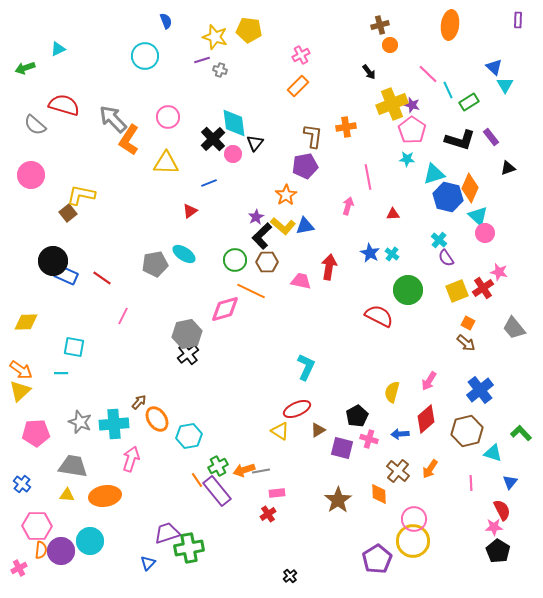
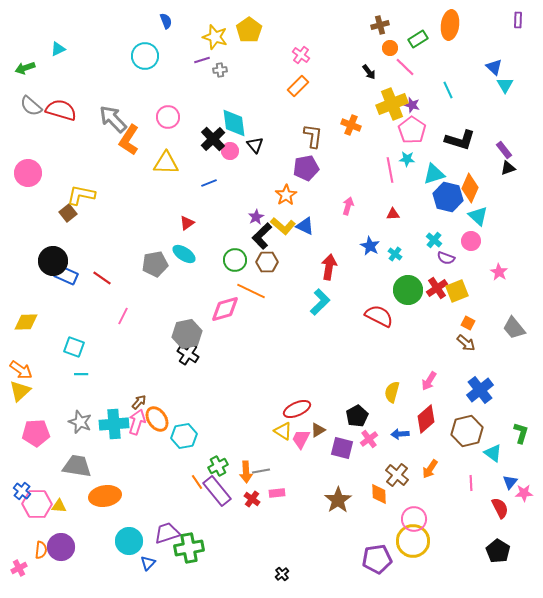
yellow pentagon at (249, 30): rotated 30 degrees clockwise
orange circle at (390, 45): moved 3 px down
pink cross at (301, 55): rotated 24 degrees counterclockwise
gray cross at (220, 70): rotated 24 degrees counterclockwise
pink line at (428, 74): moved 23 px left, 7 px up
green rectangle at (469, 102): moved 51 px left, 63 px up
red semicircle at (64, 105): moved 3 px left, 5 px down
gray semicircle at (35, 125): moved 4 px left, 19 px up
orange cross at (346, 127): moved 5 px right, 2 px up; rotated 30 degrees clockwise
purple rectangle at (491, 137): moved 13 px right, 13 px down
black triangle at (255, 143): moved 2 px down; rotated 18 degrees counterclockwise
pink circle at (233, 154): moved 3 px left, 3 px up
purple pentagon at (305, 166): moved 1 px right, 2 px down
pink circle at (31, 175): moved 3 px left, 2 px up
pink line at (368, 177): moved 22 px right, 7 px up
red triangle at (190, 211): moved 3 px left, 12 px down
blue triangle at (305, 226): rotated 36 degrees clockwise
pink circle at (485, 233): moved 14 px left, 8 px down
cyan cross at (439, 240): moved 5 px left
blue star at (370, 253): moved 7 px up
cyan cross at (392, 254): moved 3 px right
purple semicircle at (446, 258): rotated 36 degrees counterclockwise
pink star at (499, 272): rotated 18 degrees clockwise
pink trapezoid at (301, 281): moved 158 px down; rotated 75 degrees counterclockwise
red cross at (483, 288): moved 46 px left
cyan square at (74, 347): rotated 10 degrees clockwise
black cross at (188, 354): rotated 20 degrees counterclockwise
cyan L-shape at (306, 367): moved 14 px right, 65 px up; rotated 20 degrees clockwise
cyan line at (61, 373): moved 20 px right, 1 px down
yellow triangle at (280, 431): moved 3 px right
green L-shape at (521, 433): rotated 60 degrees clockwise
cyan hexagon at (189, 436): moved 5 px left
pink cross at (369, 439): rotated 36 degrees clockwise
cyan triangle at (493, 453): rotated 18 degrees clockwise
pink arrow at (131, 459): moved 6 px right, 37 px up
gray trapezoid at (73, 466): moved 4 px right
orange arrow at (244, 470): moved 2 px right, 2 px down; rotated 75 degrees counterclockwise
brown cross at (398, 471): moved 1 px left, 4 px down
orange line at (197, 480): moved 2 px down
blue cross at (22, 484): moved 7 px down
yellow triangle at (67, 495): moved 8 px left, 11 px down
red semicircle at (502, 510): moved 2 px left, 2 px up
red cross at (268, 514): moved 16 px left, 15 px up; rotated 21 degrees counterclockwise
pink hexagon at (37, 526): moved 22 px up
pink star at (494, 527): moved 30 px right, 34 px up
cyan circle at (90, 541): moved 39 px right
purple circle at (61, 551): moved 4 px up
purple pentagon at (377, 559): rotated 24 degrees clockwise
black cross at (290, 576): moved 8 px left, 2 px up
